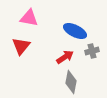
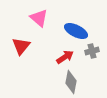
pink triangle: moved 10 px right; rotated 30 degrees clockwise
blue ellipse: moved 1 px right
